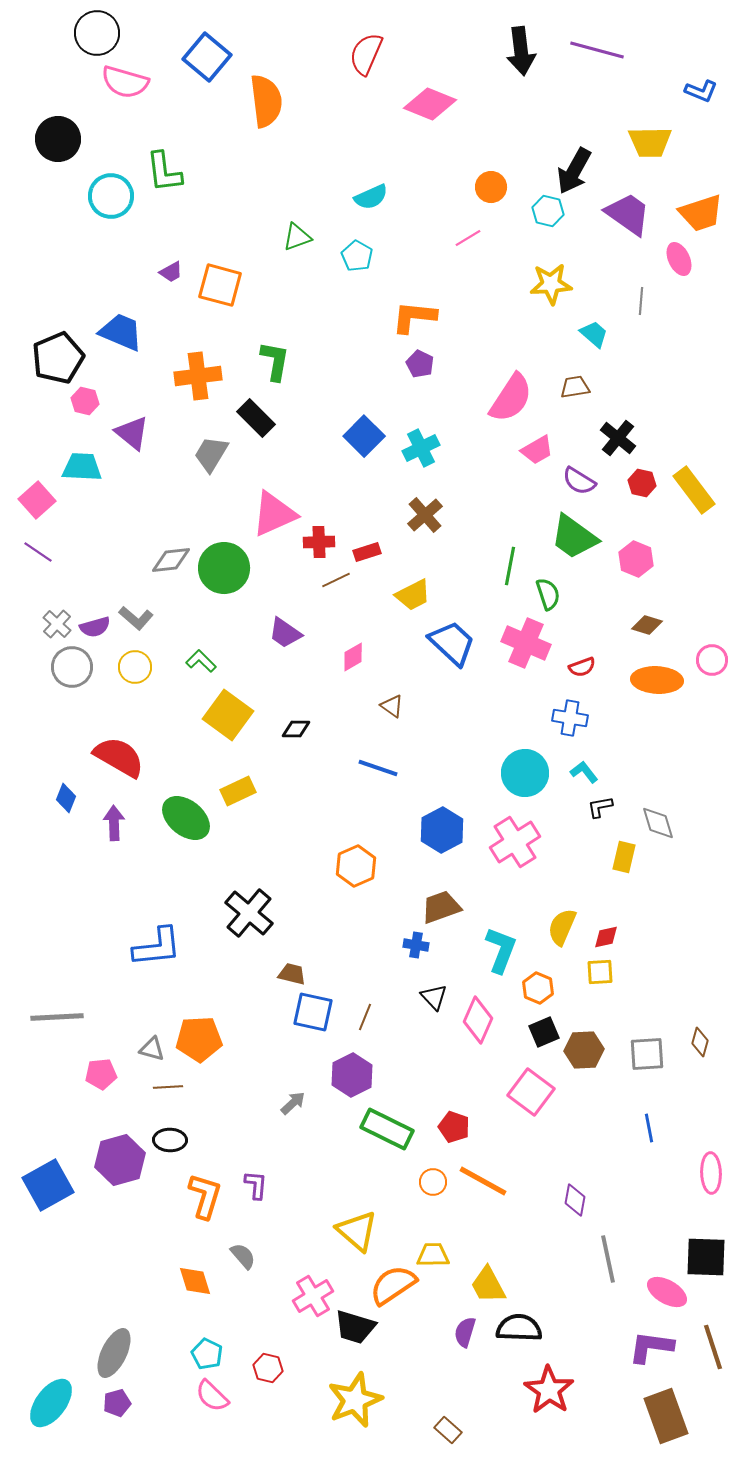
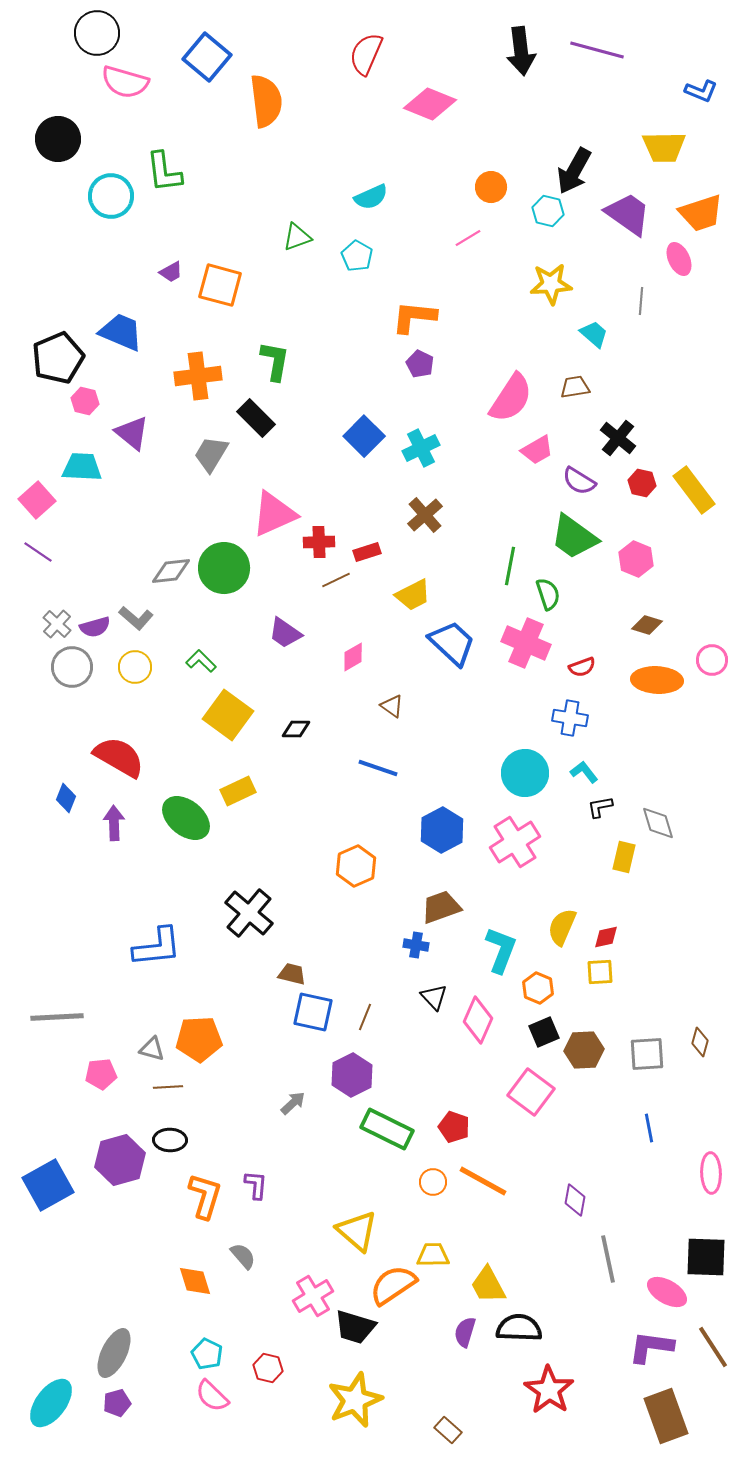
yellow trapezoid at (650, 142): moved 14 px right, 5 px down
gray diamond at (171, 560): moved 11 px down
brown line at (713, 1347): rotated 15 degrees counterclockwise
